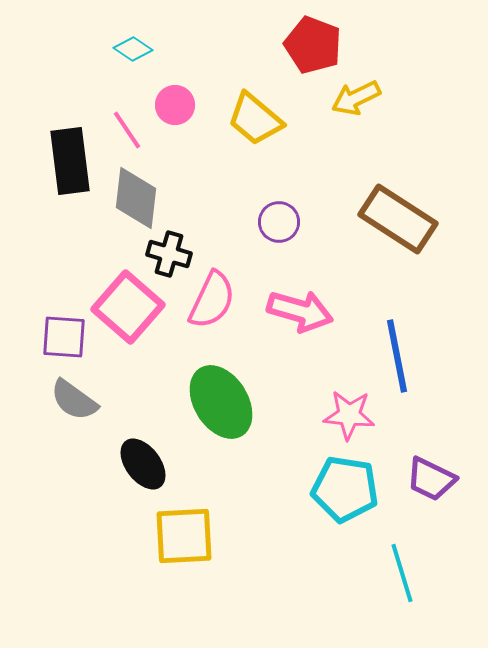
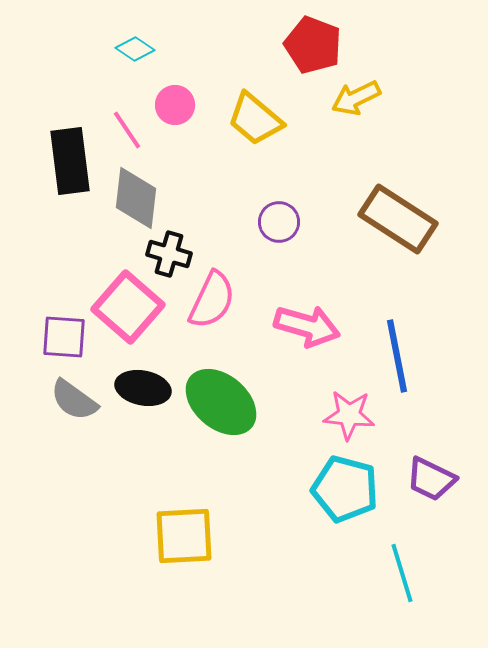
cyan diamond: moved 2 px right
pink arrow: moved 7 px right, 15 px down
green ellipse: rotated 18 degrees counterclockwise
black ellipse: moved 76 px up; rotated 42 degrees counterclockwise
cyan pentagon: rotated 6 degrees clockwise
